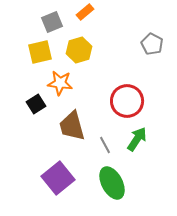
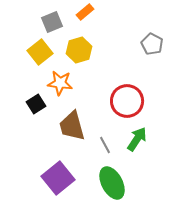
yellow square: rotated 25 degrees counterclockwise
